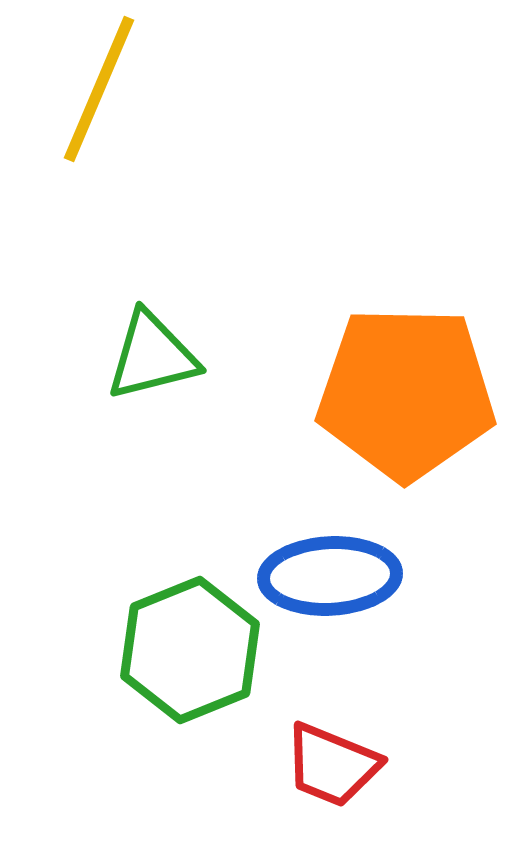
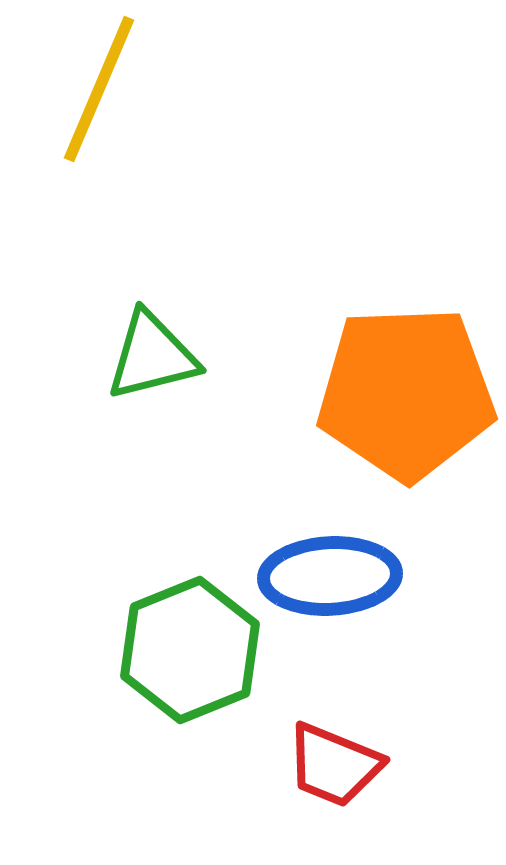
orange pentagon: rotated 3 degrees counterclockwise
red trapezoid: moved 2 px right
